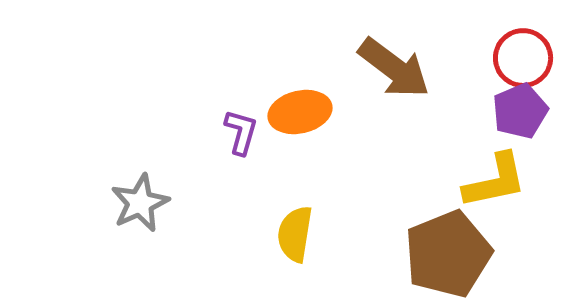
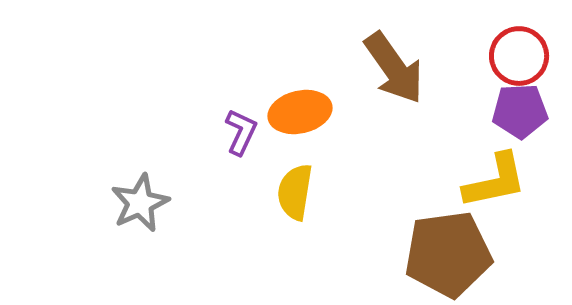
red circle: moved 4 px left, 2 px up
brown arrow: rotated 18 degrees clockwise
purple pentagon: rotated 20 degrees clockwise
purple L-shape: rotated 9 degrees clockwise
yellow semicircle: moved 42 px up
brown pentagon: rotated 14 degrees clockwise
